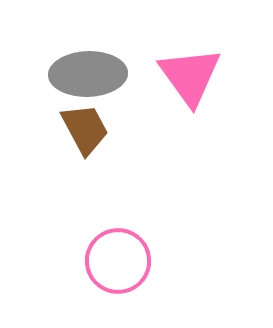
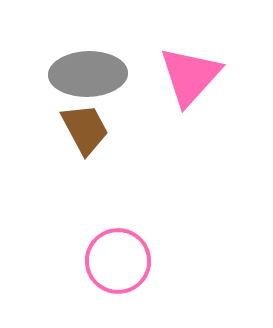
pink triangle: rotated 18 degrees clockwise
